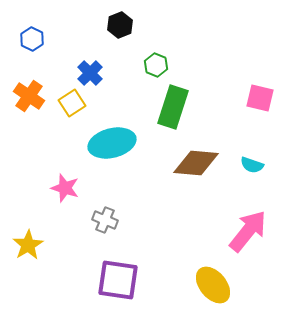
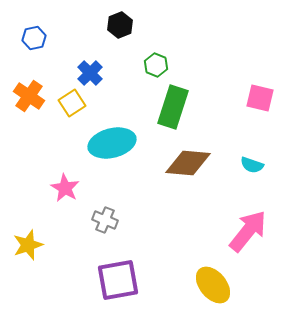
blue hexagon: moved 2 px right, 1 px up; rotated 20 degrees clockwise
brown diamond: moved 8 px left
pink star: rotated 12 degrees clockwise
yellow star: rotated 12 degrees clockwise
purple square: rotated 18 degrees counterclockwise
